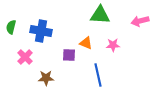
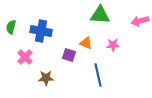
purple square: rotated 16 degrees clockwise
